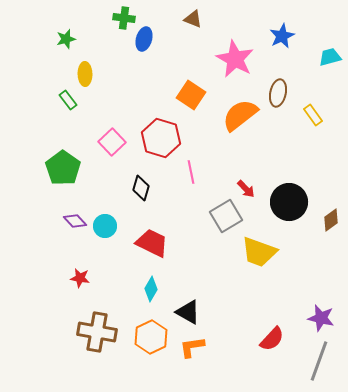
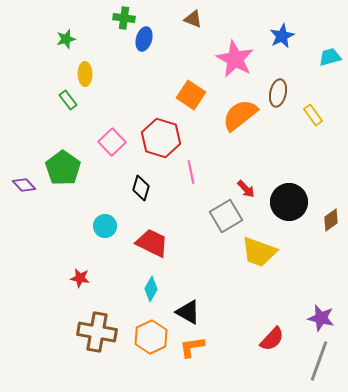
purple diamond: moved 51 px left, 36 px up
